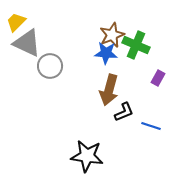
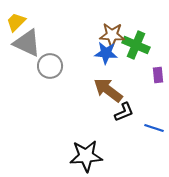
brown star: rotated 25 degrees clockwise
purple rectangle: moved 3 px up; rotated 35 degrees counterclockwise
brown arrow: moved 1 px left; rotated 112 degrees clockwise
blue line: moved 3 px right, 2 px down
black star: moved 1 px left; rotated 12 degrees counterclockwise
